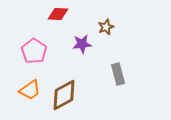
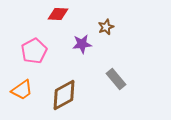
pink pentagon: rotated 10 degrees clockwise
gray rectangle: moved 2 px left, 5 px down; rotated 25 degrees counterclockwise
orange trapezoid: moved 8 px left
